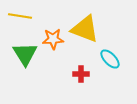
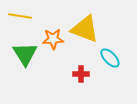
cyan ellipse: moved 1 px up
